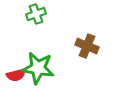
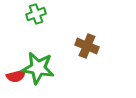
red semicircle: moved 1 px down
